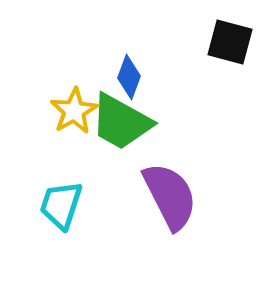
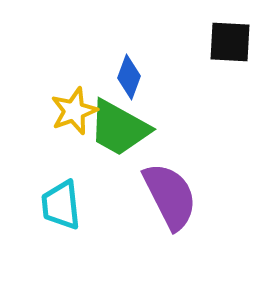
black square: rotated 12 degrees counterclockwise
yellow star: rotated 9 degrees clockwise
green trapezoid: moved 2 px left, 6 px down
cyan trapezoid: rotated 24 degrees counterclockwise
